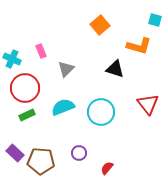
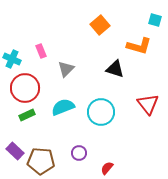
purple rectangle: moved 2 px up
